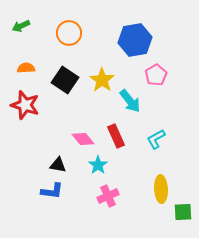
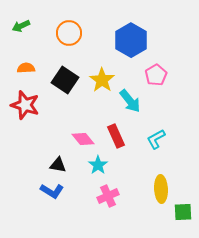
blue hexagon: moved 4 px left; rotated 20 degrees counterclockwise
blue L-shape: rotated 25 degrees clockwise
